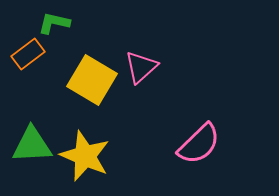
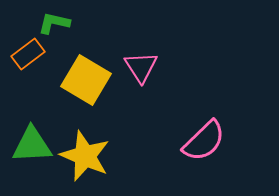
pink triangle: rotated 21 degrees counterclockwise
yellow square: moved 6 px left
pink semicircle: moved 5 px right, 3 px up
